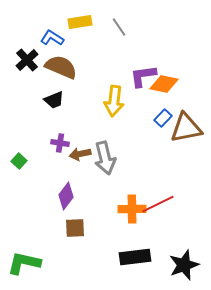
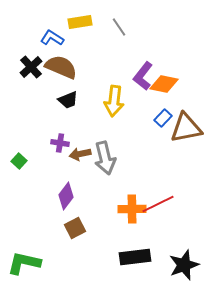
black cross: moved 4 px right, 7 px down
purple L-shape: rotated 44 degrees counterclockwise
black trapezoid: moved 14 px right
brown square: rotated 25 degrees counterclockwise
